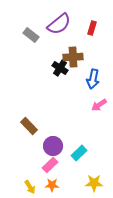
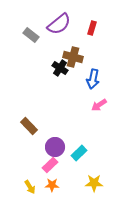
brown cross: rotated 18 degrees clockwise
purple circle: moved 2 px right, 1 px down
